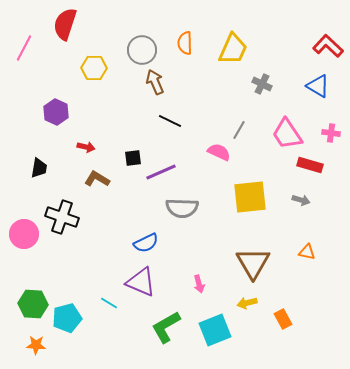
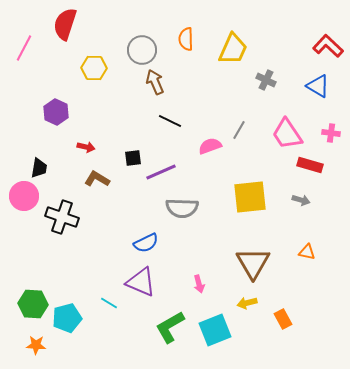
orange semicircle: moved 1 px right, 4 px up
gray cross: moved 4 px right, 4 px up
pink semicircle: moved 9 px left, 6 px up; rotated 45 degrees counterclockwise
pink circle: moved 38 px up
green L-shape: moved 4 px right
